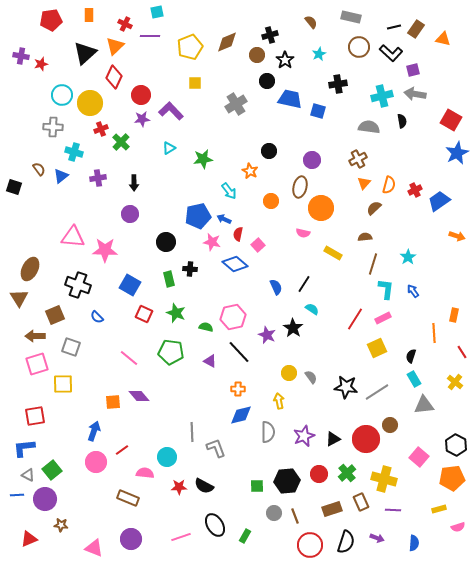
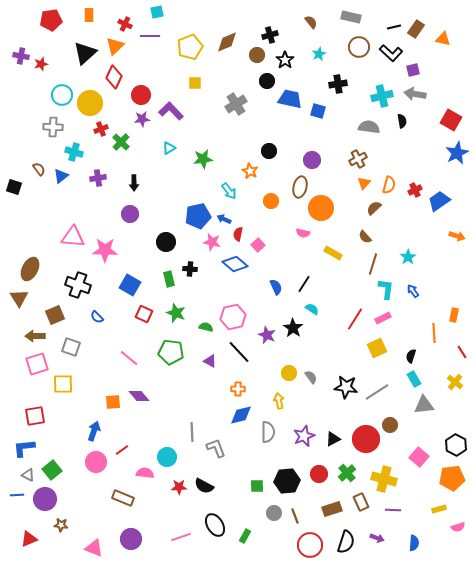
brown semicircle at (365, 237): rotated 128 degrees counterclockwise
brown rectangle at (128, 498): moved 5 px left
